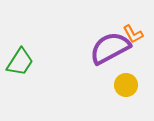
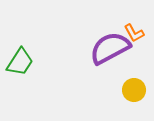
orange L-shape: moved 1 px right, 1 px up
yellow circle: moved 8 px right, 5 px down
